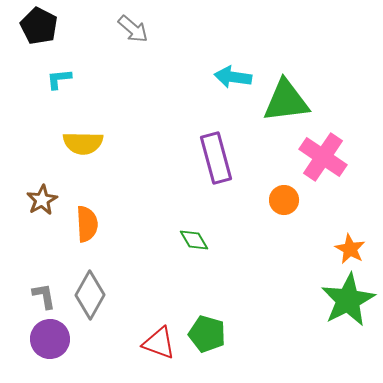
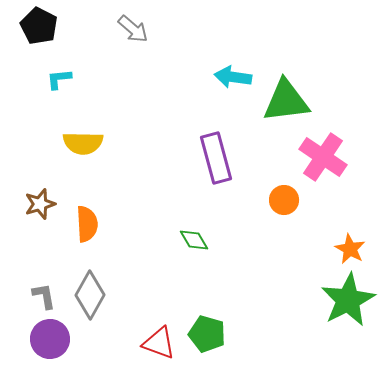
brown star: moved 2 px left, 4 px down; rotated 12 degrees clockwise
